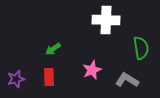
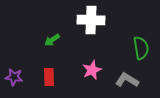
white cross: moved 15 px left
green arrow: moved 1 px left, 9 px up
purple star: moved 2 px left, 2 px up; rotated 24 degrees clockwise
